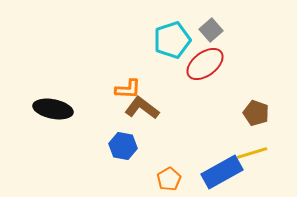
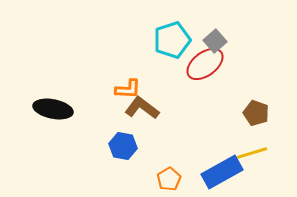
gray square: moved 4 px right, 11 px down
